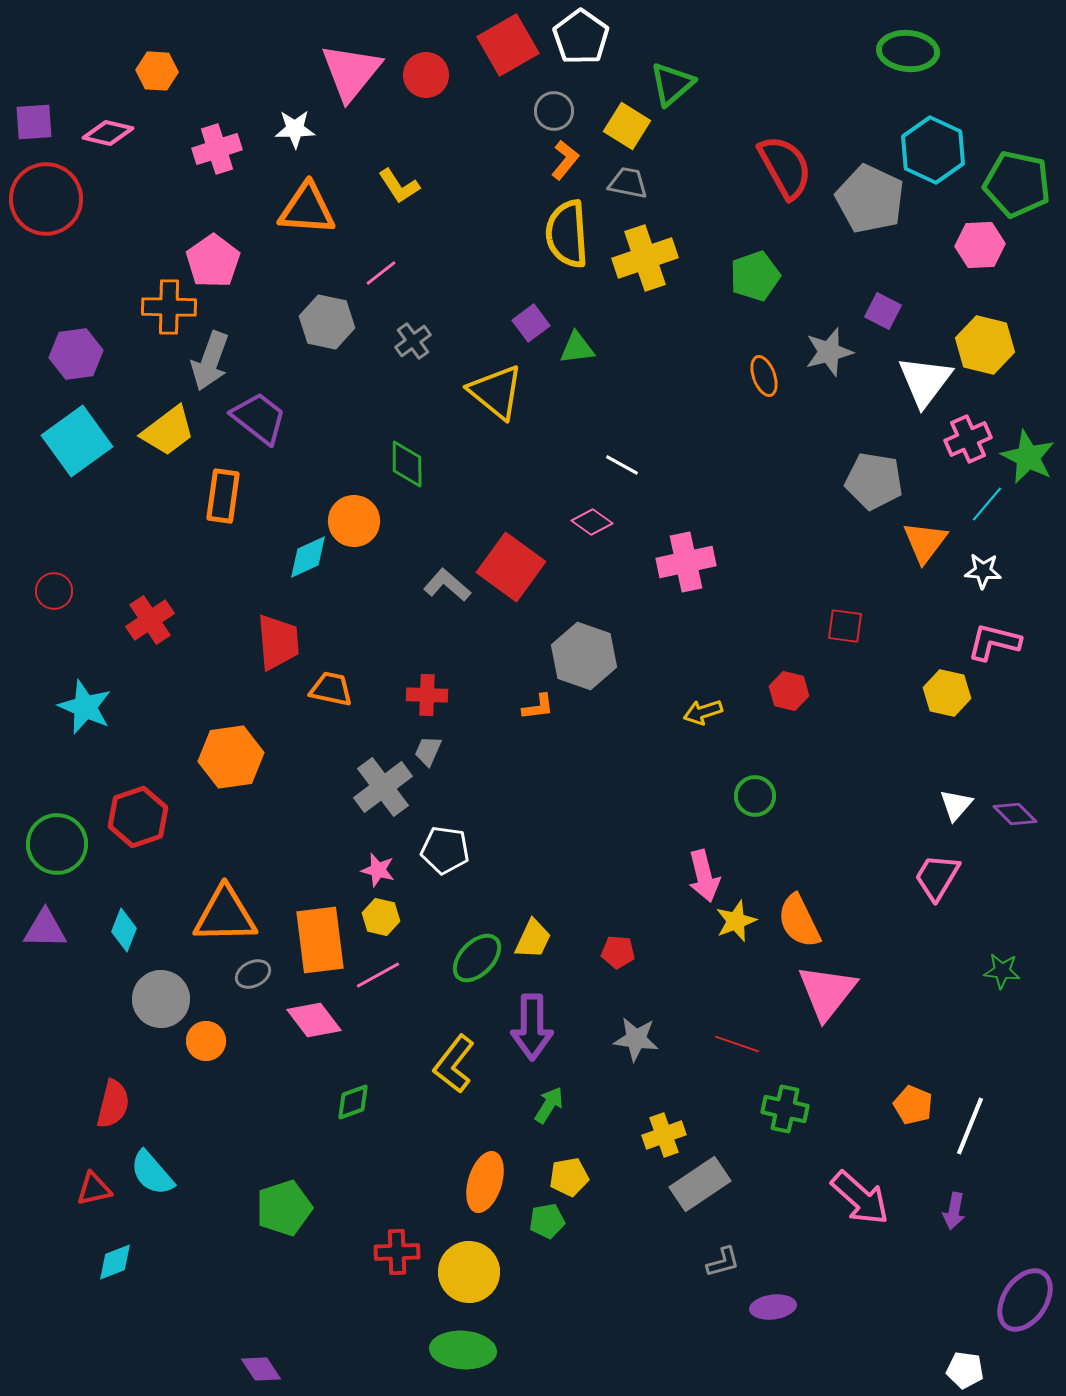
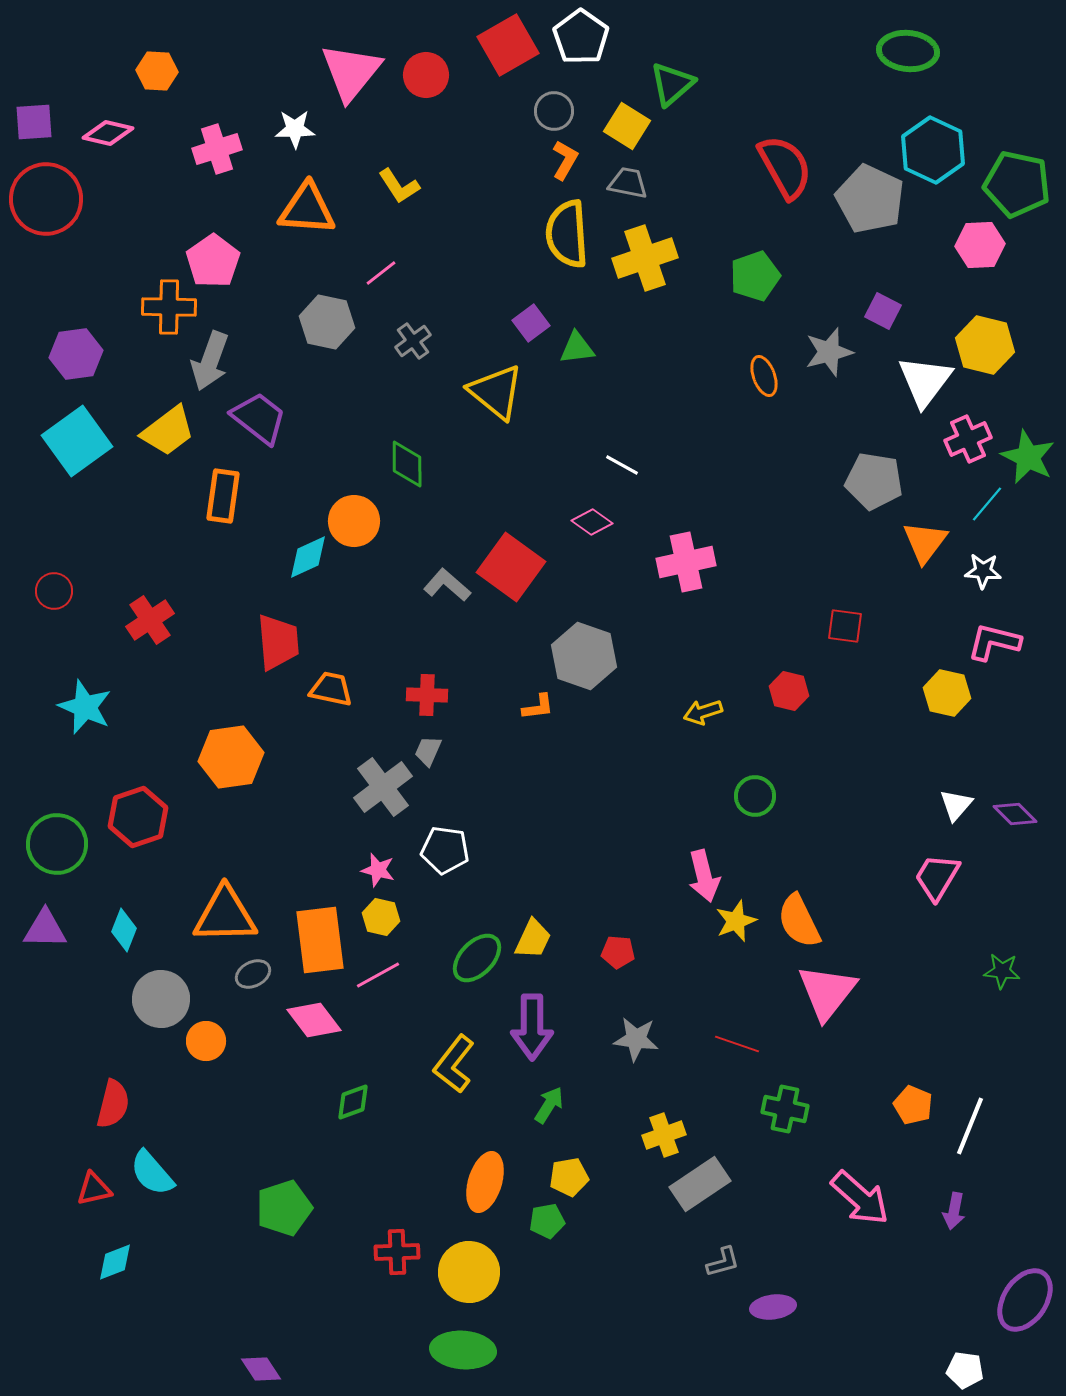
orange L-shape at (565, 160): rotated 9 degrees counterclockwise
